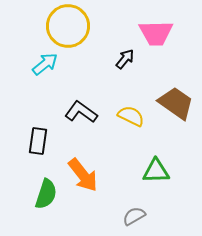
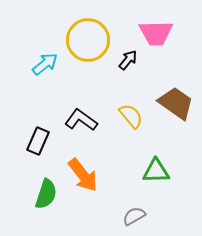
yellow circle: moved 20 px right, 14 px down
black arrow: moved 3 px right, 1 px down
black L-shape: moved 8 px down
yellow semicircle: rotated 24 degrees clockwise
black rectangle: rotated 16 degrees clockwise
